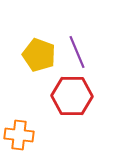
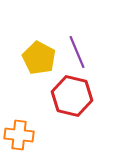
yellow pentagon: moved 3 px down; rotated 8 degrees clockwise
red hexagon: rotated 12 degrees clockwise
